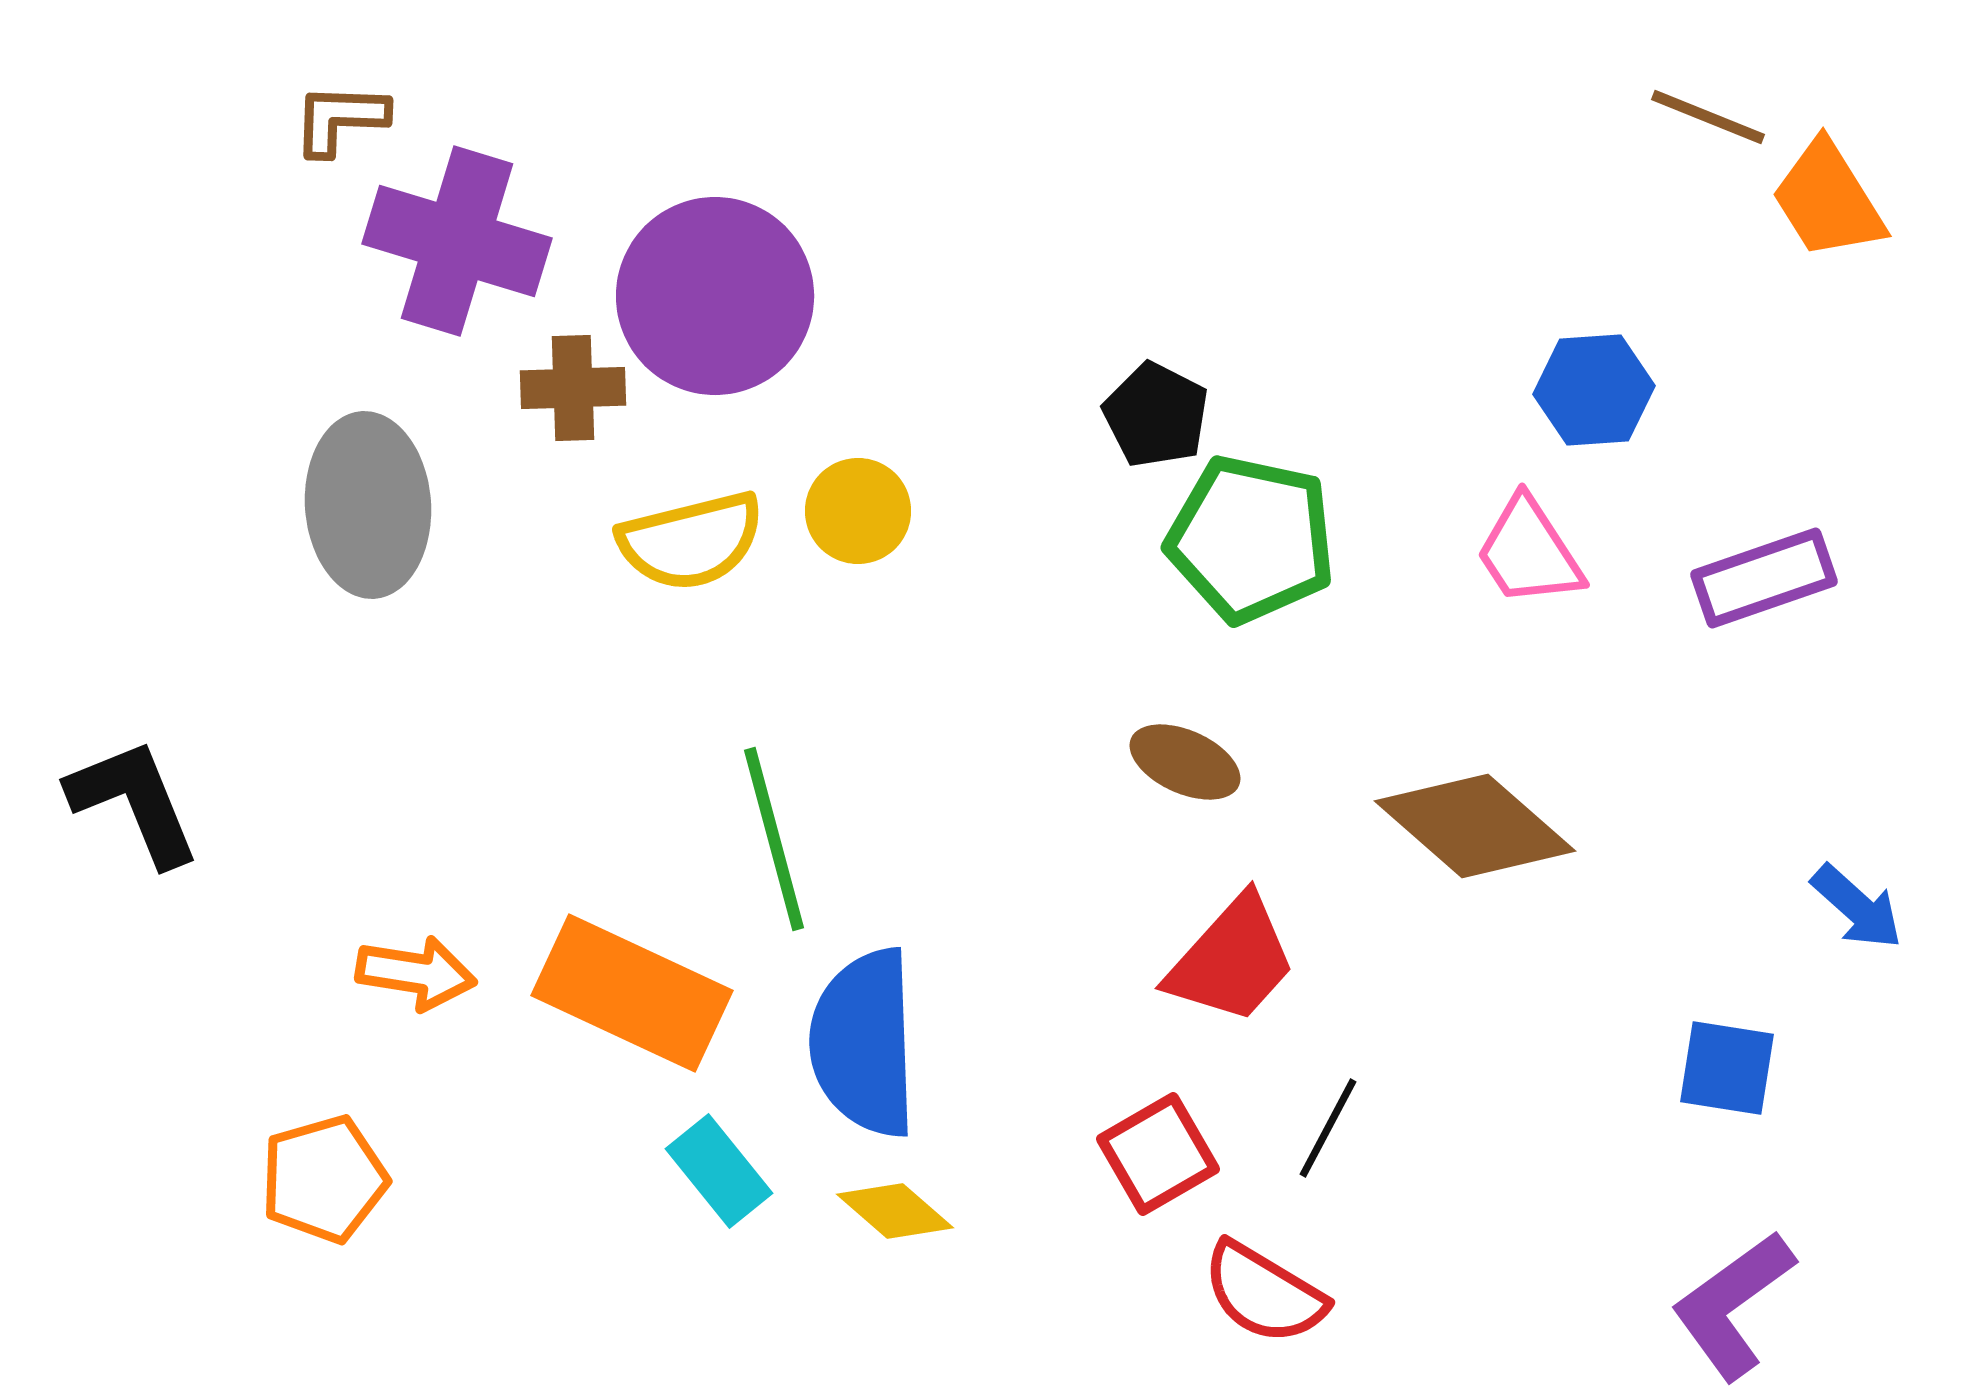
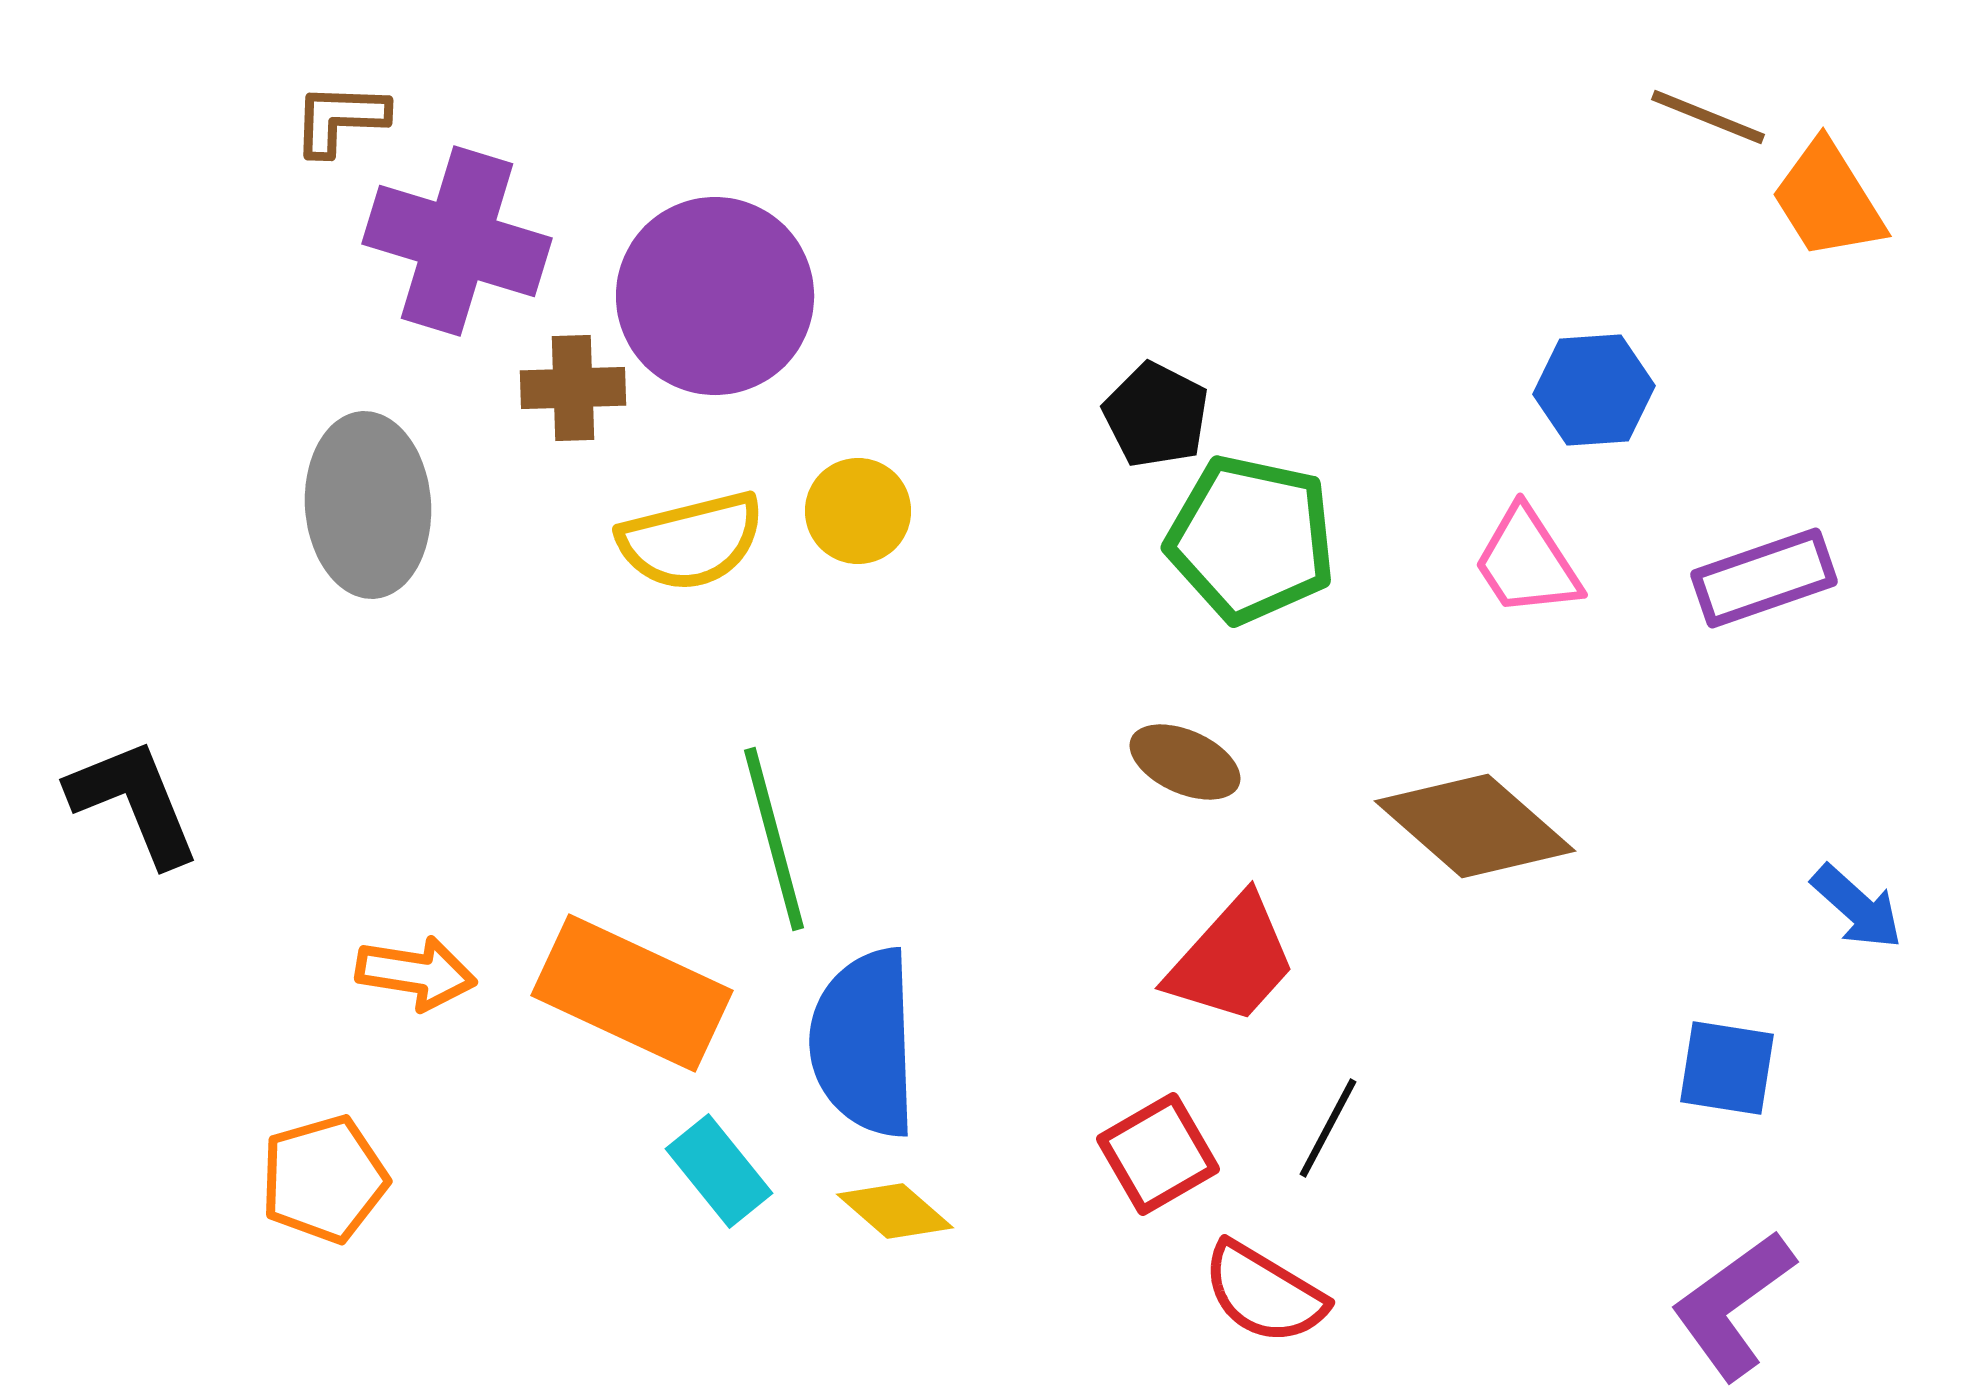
pink trapezoid: moved 2 px left, 10 px down
